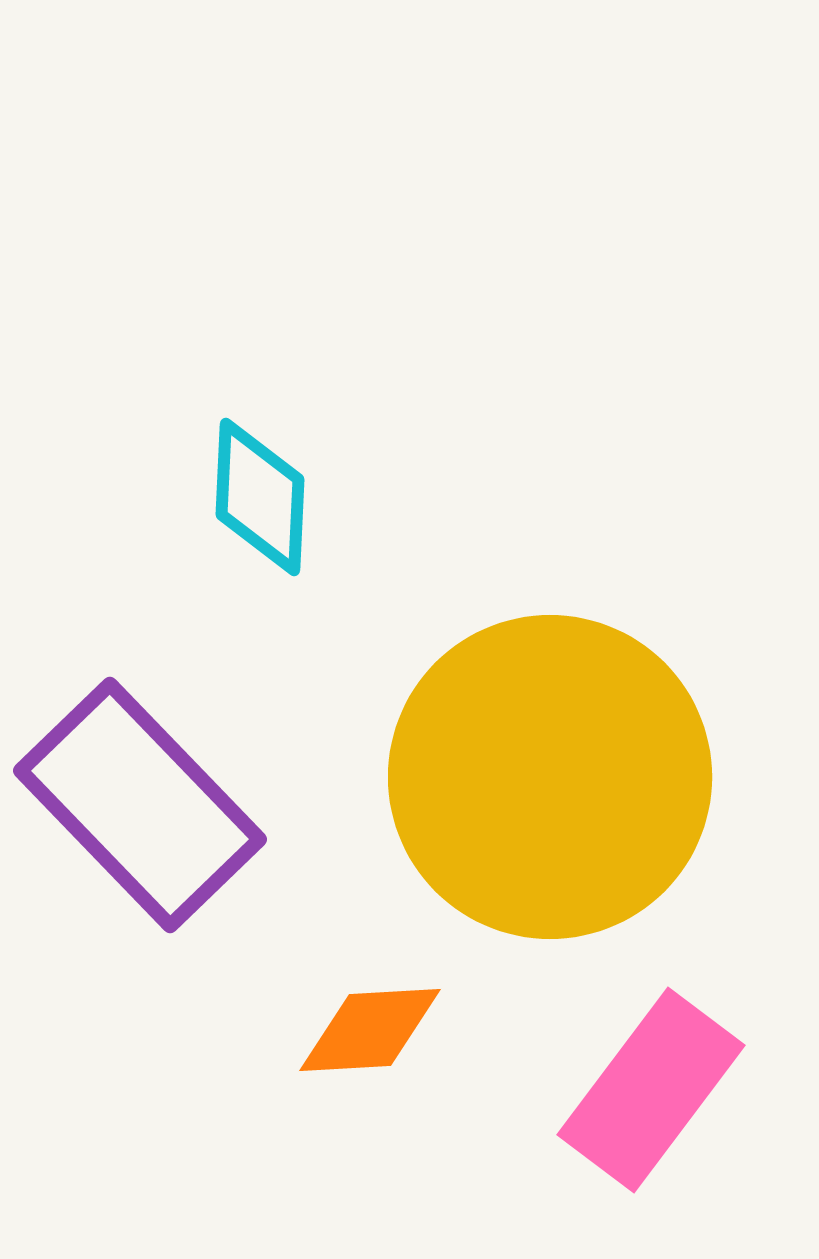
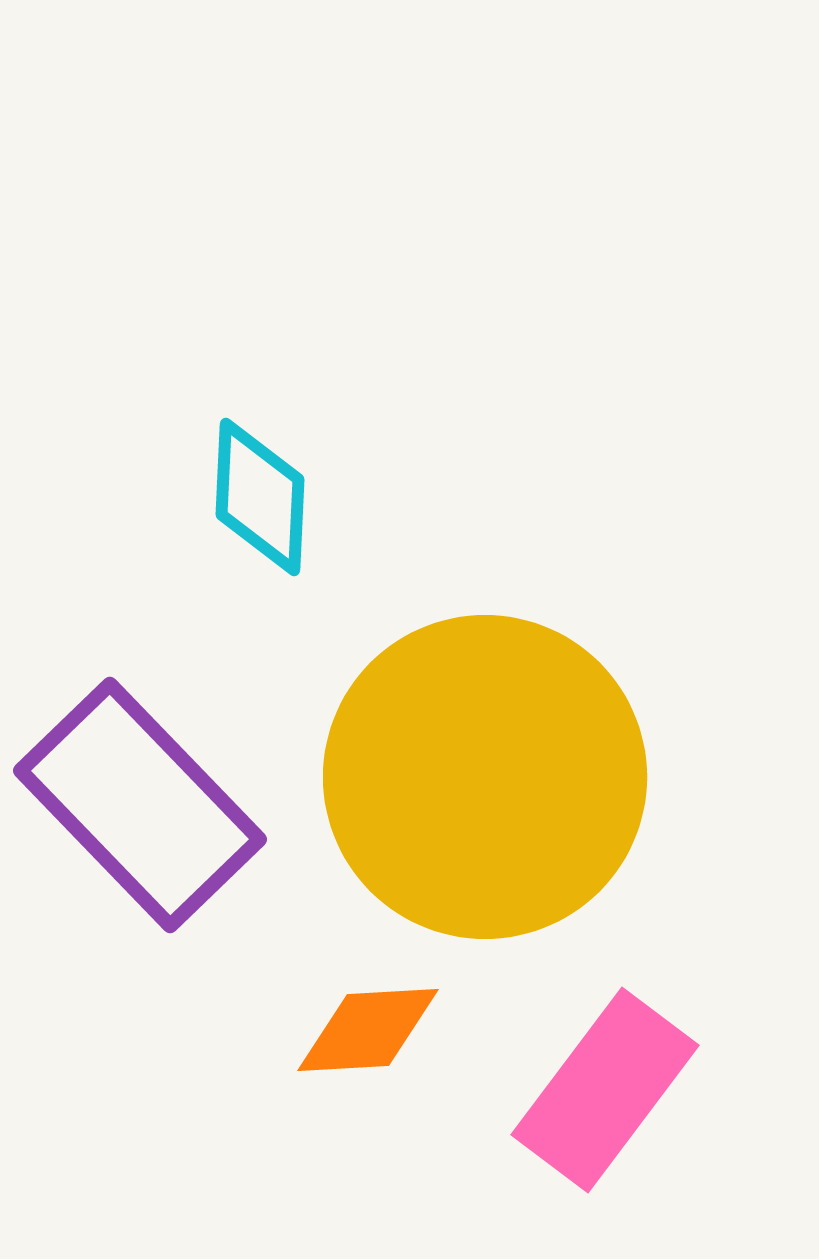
yellow circle: moved 65 px left
orange diamond: moved 2 px left
pink rectangle: moved 46 px left
